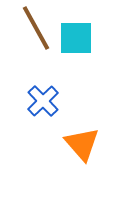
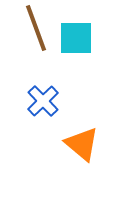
brown line: rotated 9 degrees clockwise
orange triangle: rotated 9 degrees counterclockwise
